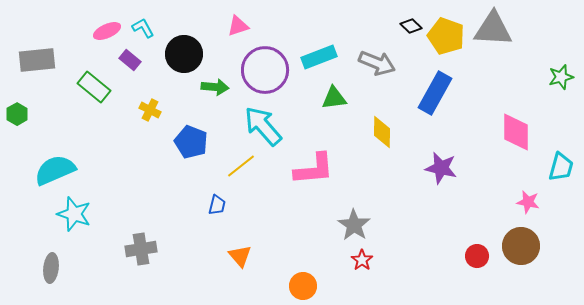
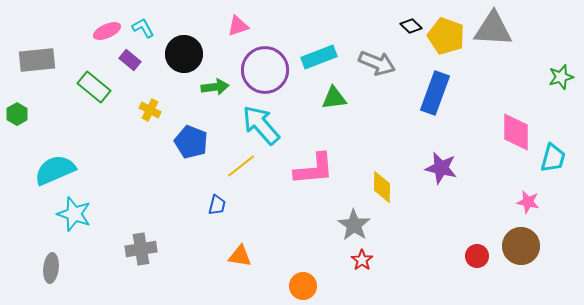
green arrow: rotated 12 degrees counterclockwise
blue rectangle: rotated 9 degrees counterclockwise
cyan arrow: moved 2 px left, 1 px up
yellow diamond: moved 55 px down
cyan trapezoid: moved 8 px left, 9 px up
orange triangle: rotated 40 degrees counterclockwise
